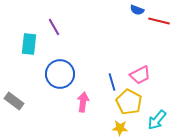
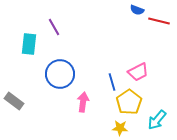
pink trapezoid: moved 2 px left, 3 px up
yellow pentagon: rotated 10 degrees clockwise
